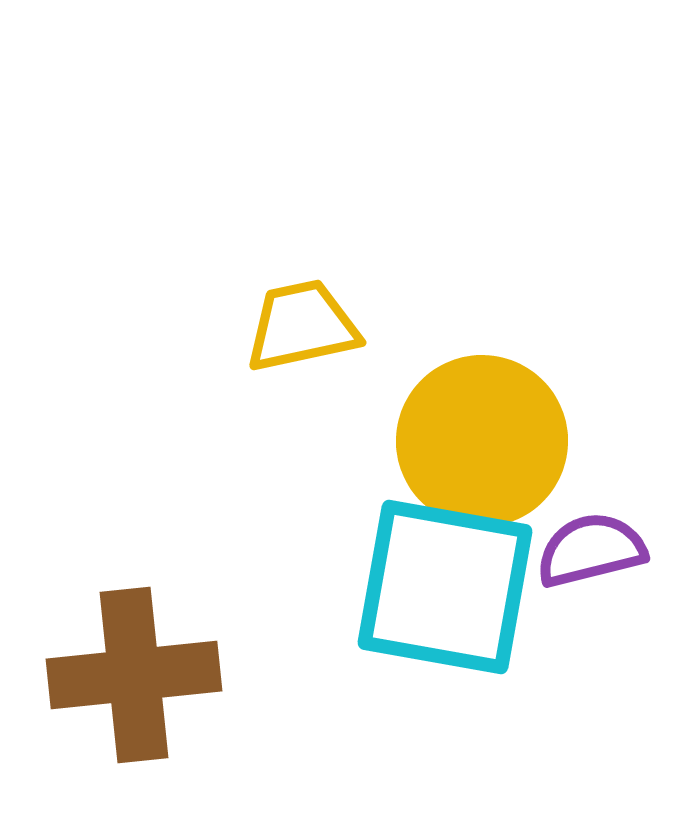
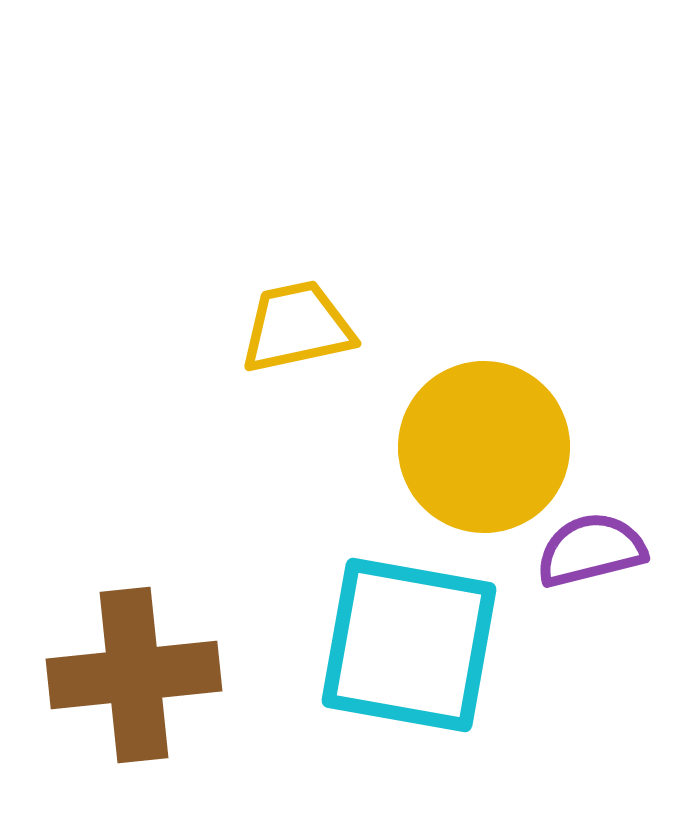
yellow trapezoid: moved 5 px left, 1 px down
yellow circle: moved 2 px right, 6 px down
cyan square: moved 36 px left, 58 px down
